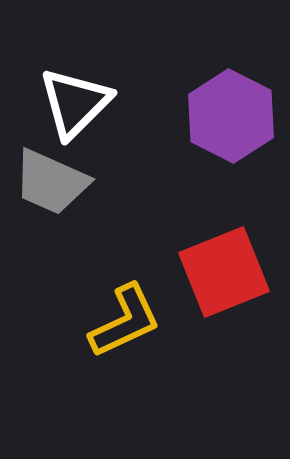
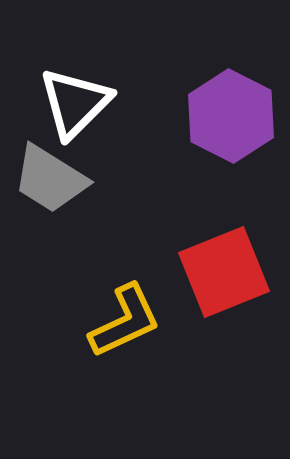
gray trapezoid: moved 1 px left, 3 px up; rotated 8 degrees clockwise
